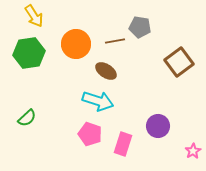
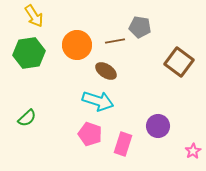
orange circle: moved 1 px right, 1 px down
brown square: rotated 16 degrees counterclockwise
